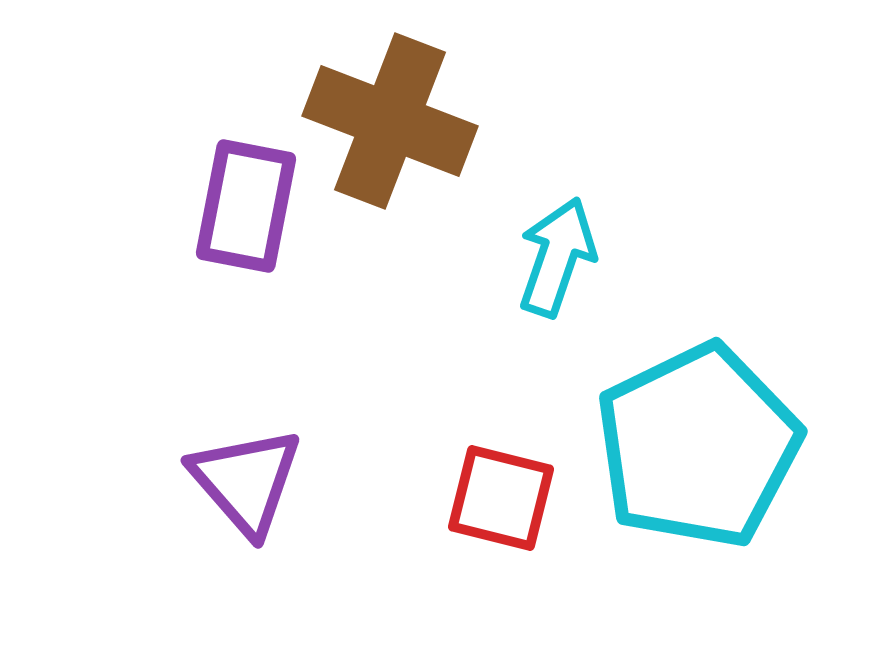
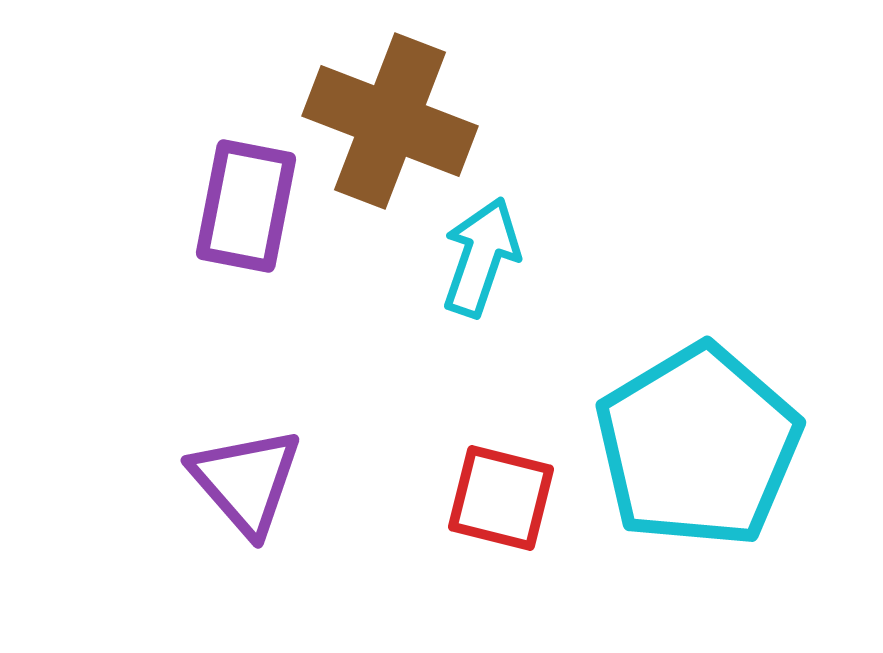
cyan arrow: moved 76 px left
cyan pentagon: rotated 5 degrees counterclockwise
